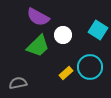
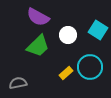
white circle: moved 5 px right
